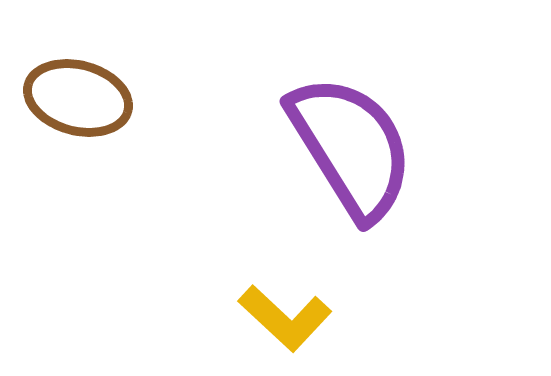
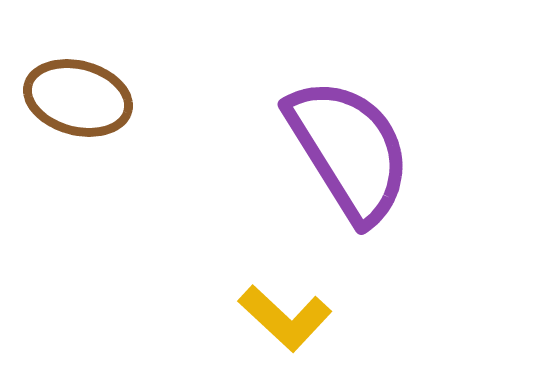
purple semicircle: moved 2 px left, 3 px down
